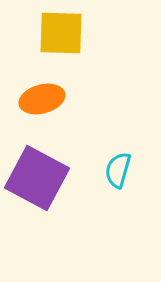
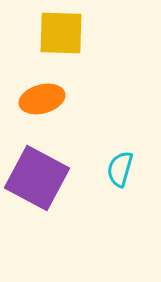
cyan semicircle: moved 2 px right, 1 px up
